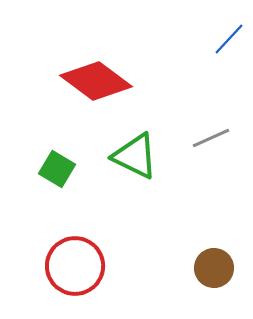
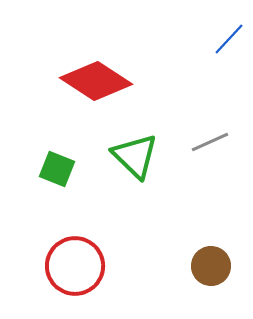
red diamond: rotated 4 degrees counterclockwise
gray line: moved 1 px left, 4 px down
green triangle: rotated 18 degrees clockwise
green square: rotated 9 degrees counterclockwise
brown circle: moved 3 px left, 2 px up
